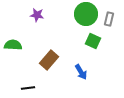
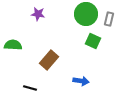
purple star: moved 1 px right, 1 px up
blue arrow: moved 9 px down; rotated 49 degrees counterclockwise
black line: moved 2 px right; rotated 24 degrees clockwise
